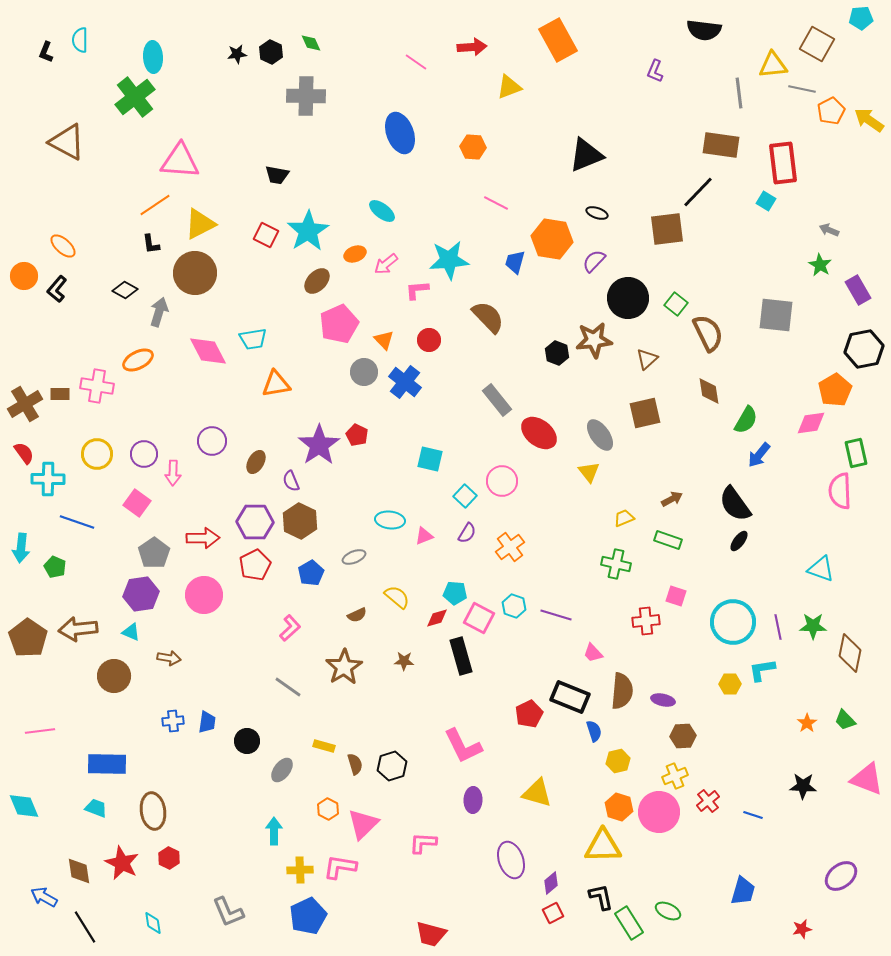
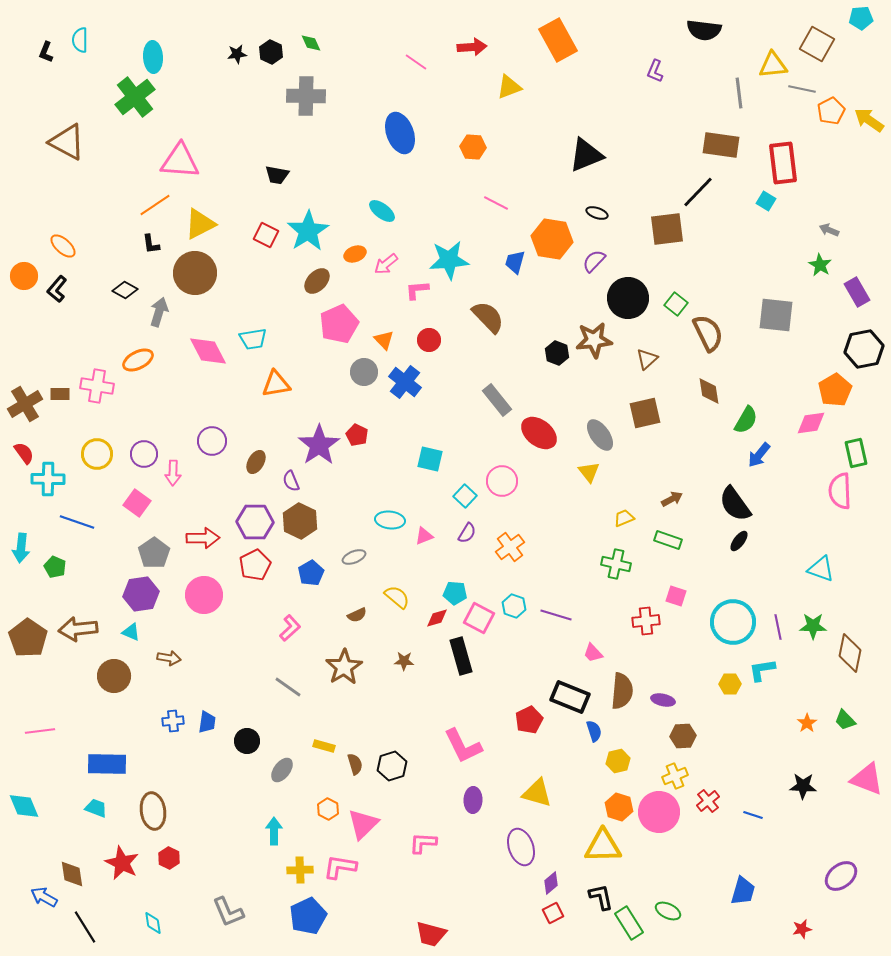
purple rectangle at (858, 290): moved 1 px left, 2 px down
red pentagon at (529, 714): moved 6 px down
purple ellipse at (511, 860): moved 10 px right, 13 px up
brown diamond at (79, 871): moved 7 px left, 3 px down
